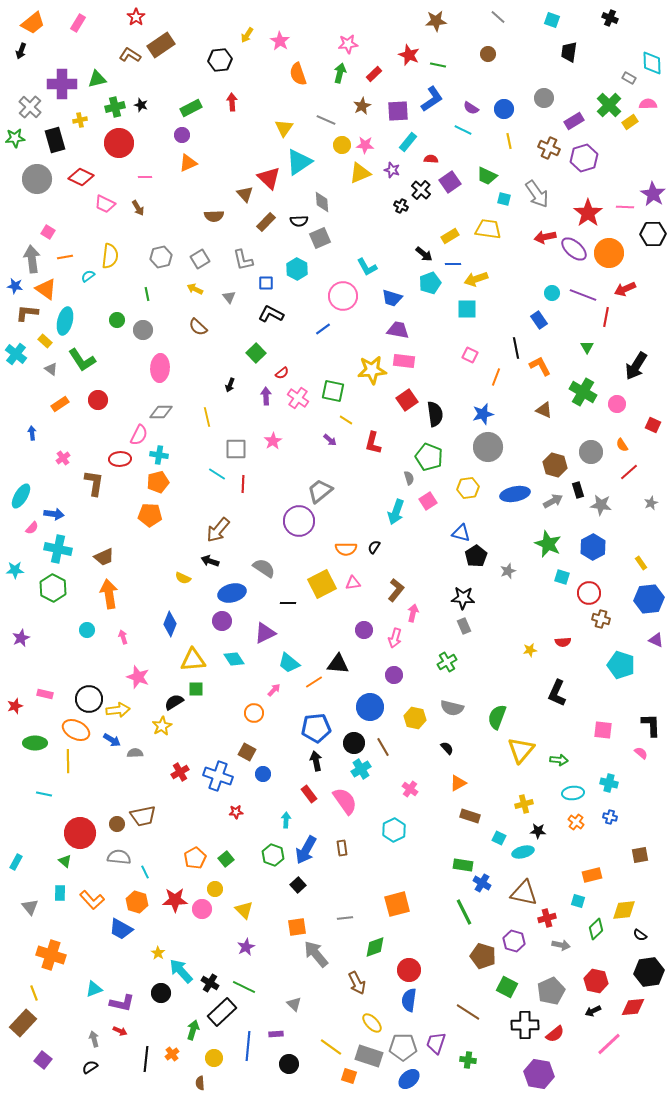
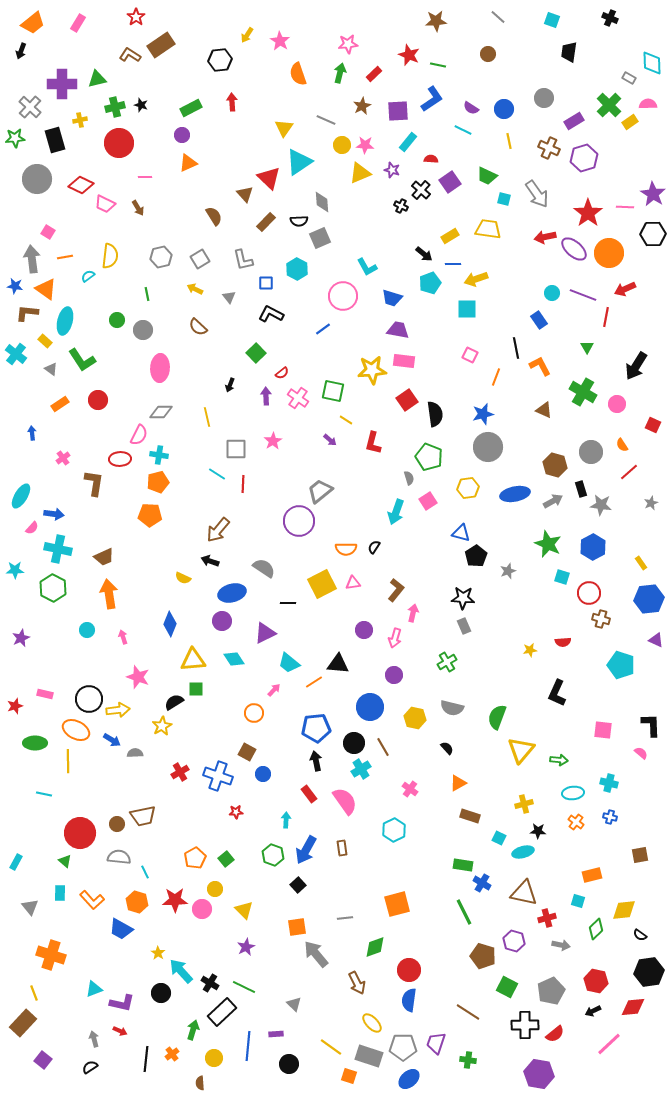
red diamond at (81, 177): moved 8 px down
brown semicircle at (214, 216): rotated 120 degrees counterclockwise
black rectangle at (578, 490): moved 3 px right, 1 px up
